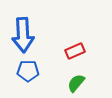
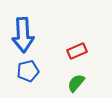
red rectangle: moved 2 px right
blue pentagon: rotated 15 degrees counterclockwise
